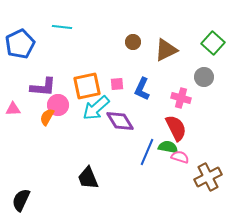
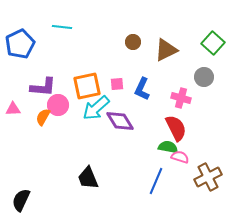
orange semicircle: moved 4 px left
blue line: moved 9 px right, 29 px down
